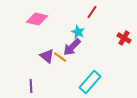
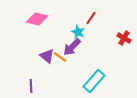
red line: moved 1 px left, 6 px down
cyan rectangle: moved 4 px right, 1 px up
